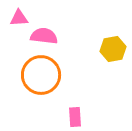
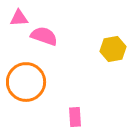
pink semicircle: rotated 12 degrees clockwise
orange circle: moved 15 px left, 7 px down
